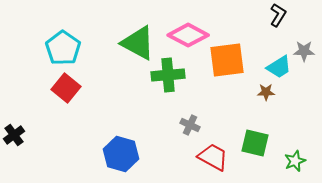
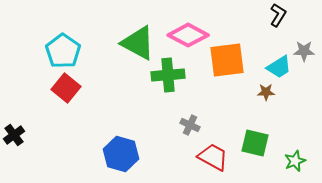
cyan pentagon: moved 3 px down
